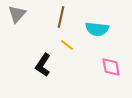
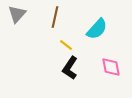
brown line: moved 6 px left
cyan semicircle: rotated 55 degrees counterclockwise
yellow line: moved 1 px left
black L-shape: moved 27 px right, 3 px down
